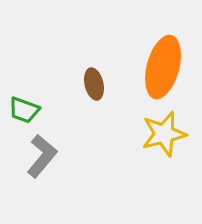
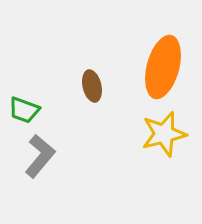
brown ellipse: moved 2 px left, 2 px down
gray L-shape: moved 2 px left
